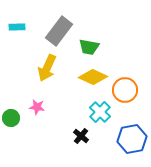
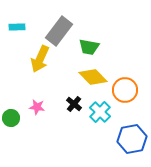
yellow arrow: moved 7 px left, 9 px up
yellow diamond: rotated 20 degrees clockwise
black cross: moved 7 px left, 32 px up
